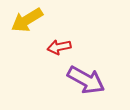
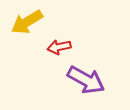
yellow arrow: moved 2 px down
